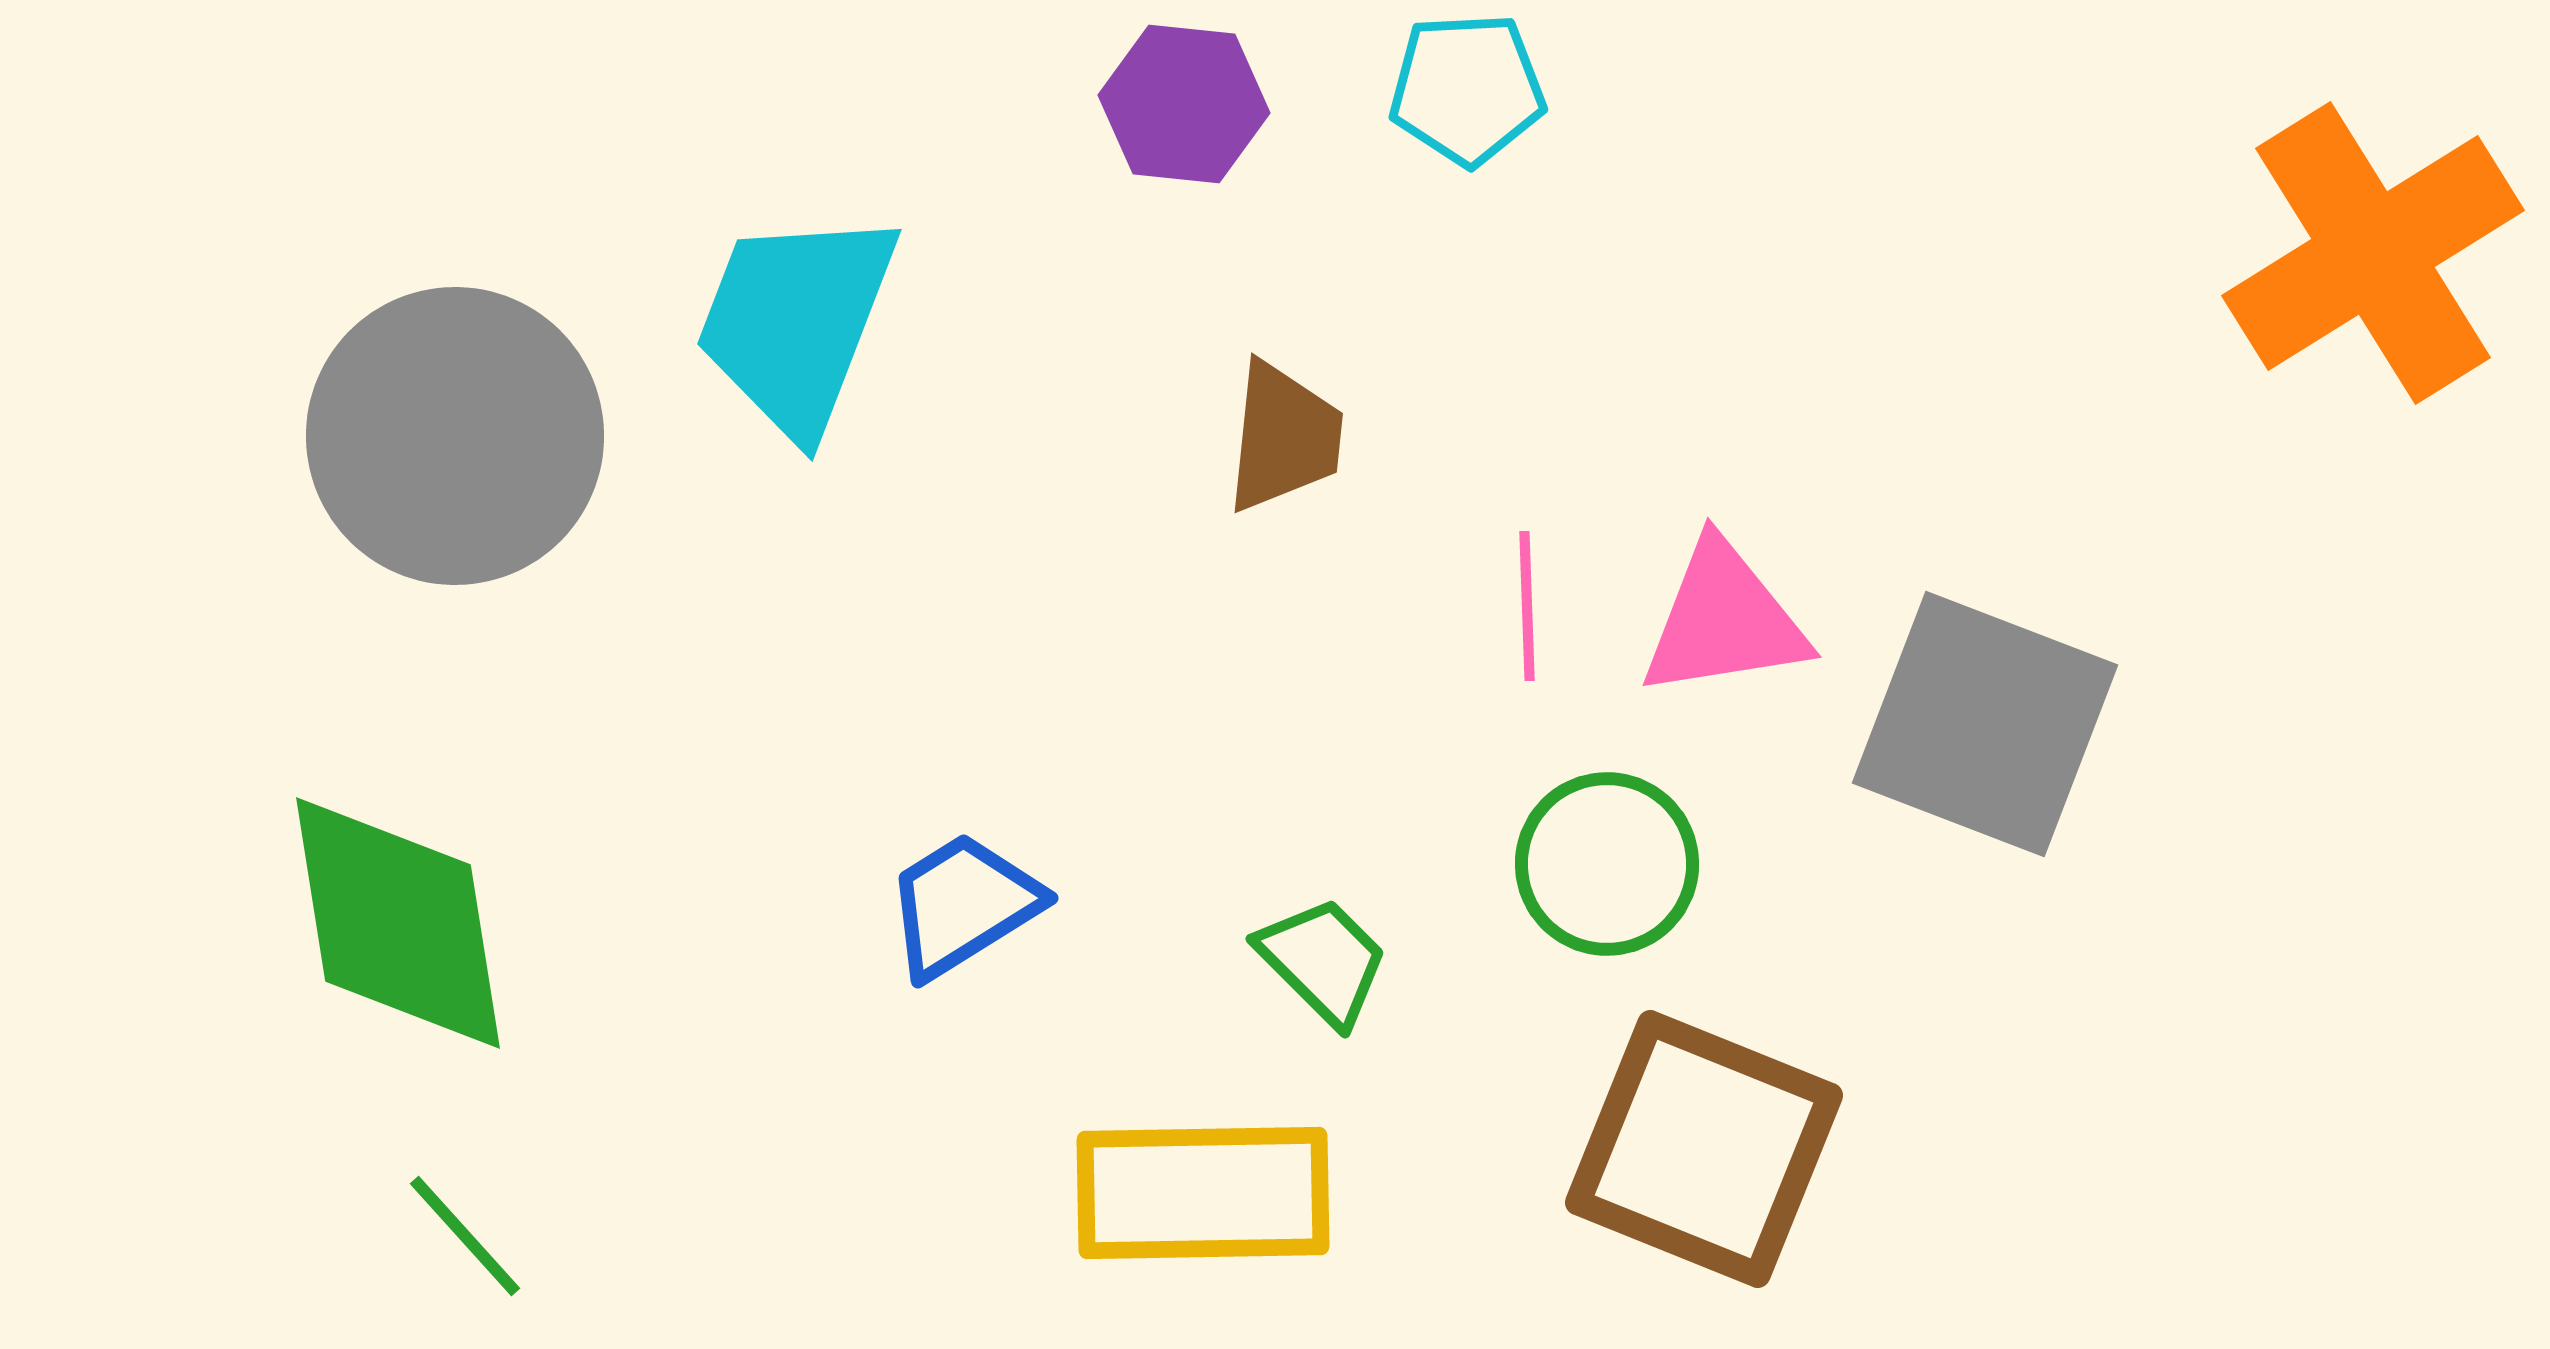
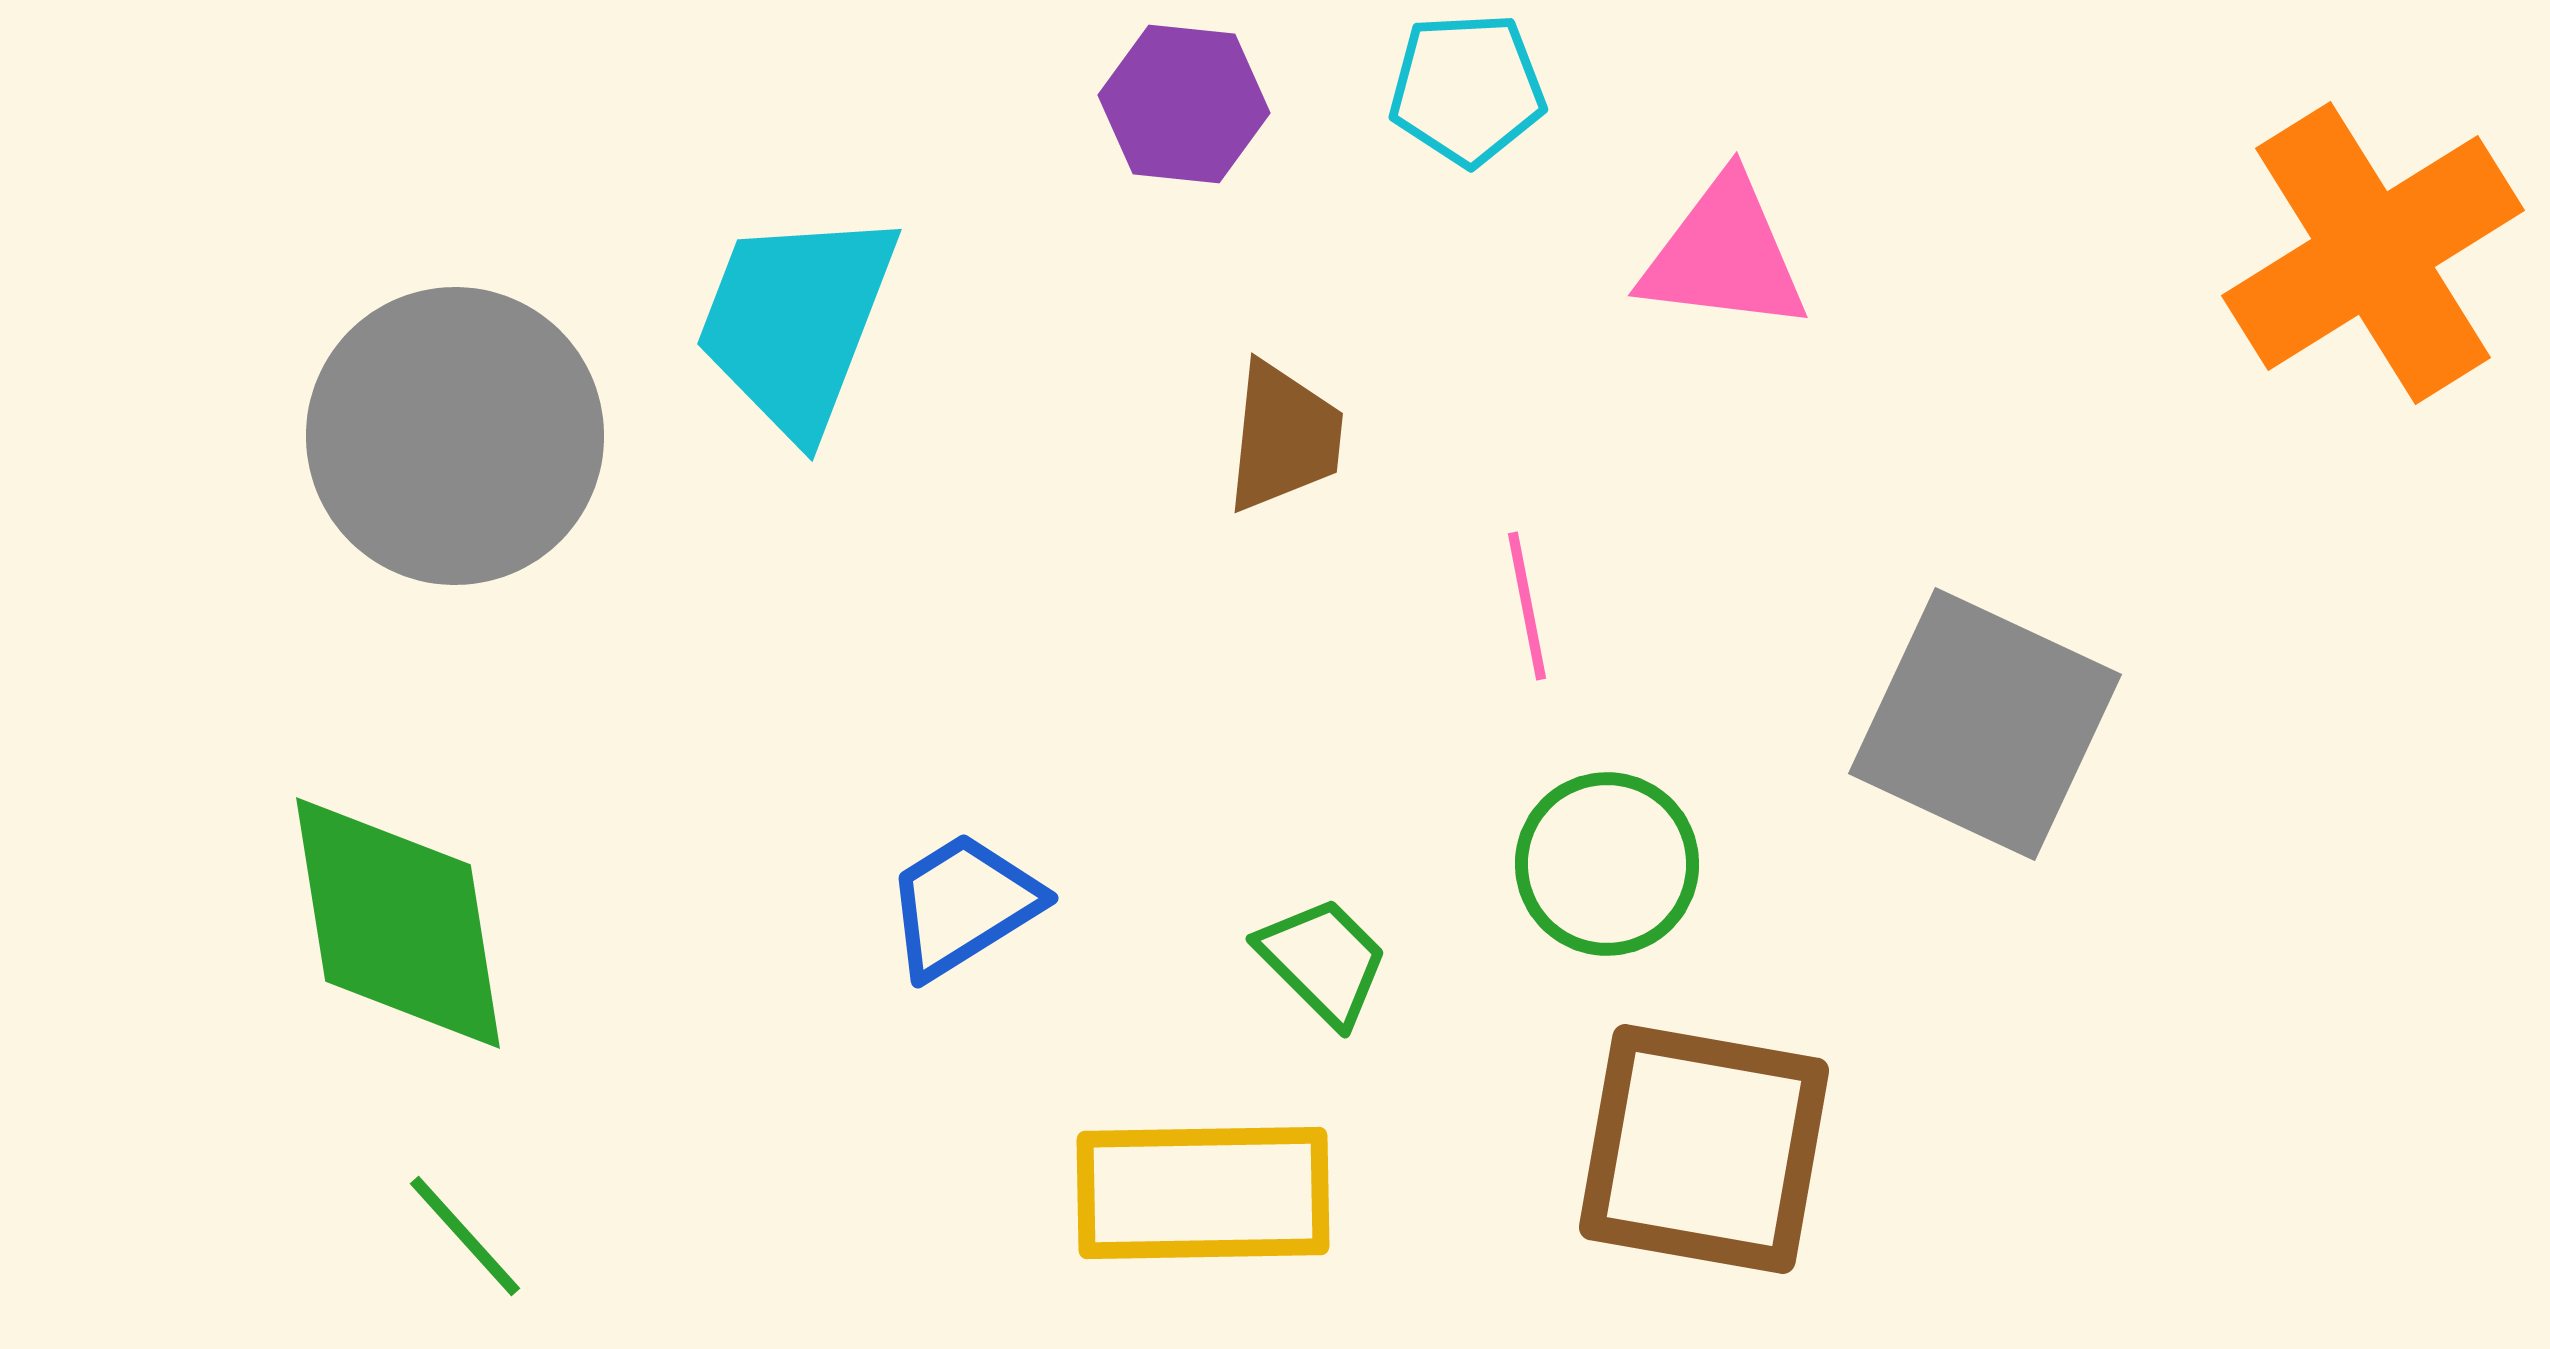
pink line: rotated 9 degrees counterclockwise
pink triangle: moved 365 px up; rotated 16 degrees clockwise
gray square: rotated 4 degrees clockwise
brown square: rotated 12 degrees counterclockwise
